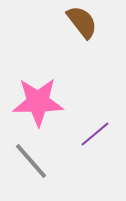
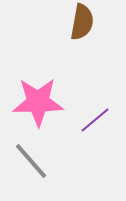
brown semicircle: rotated 48 degrees clockwise
purple line: moved 14 px up
